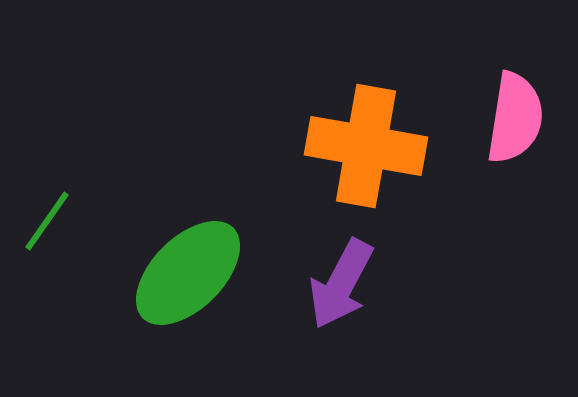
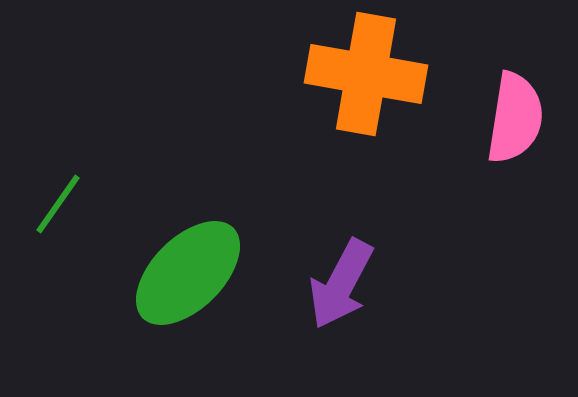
orange cross: moved 72 px up
green line: moved 11 px right, 17 px up
